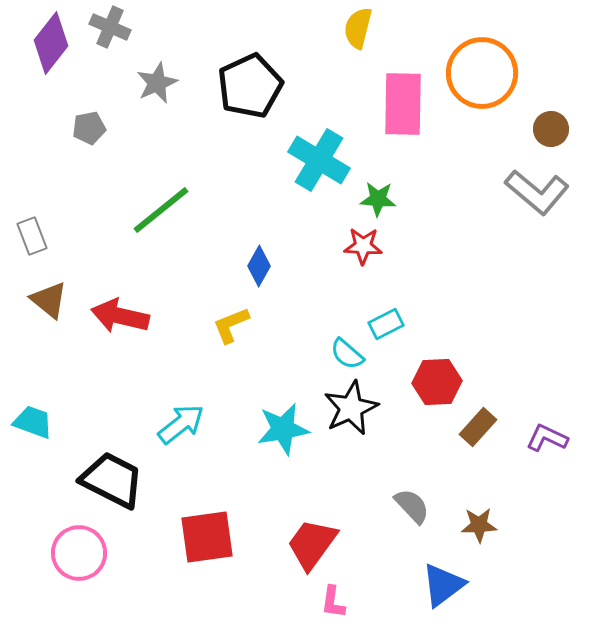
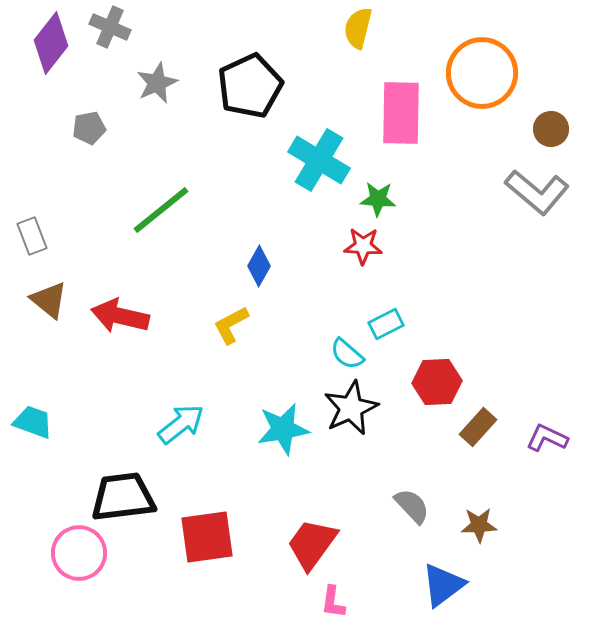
pink rectangle: moved 2 px left, 9 px down
yellow L-shape: rotated 6 degrees counterclockwise
black trapezoid: moved 11 px right, 17 px down; rotated 34 degrees counterclockwise
